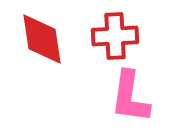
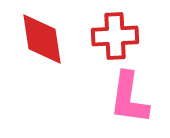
pink L-shape: moved 1 px left, 1 px down
